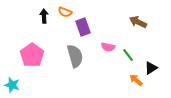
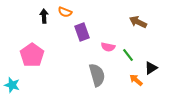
purple rectangle: moved 1 px left, 5 px down
gray semicircle: moved 22 px right, 19 px down
